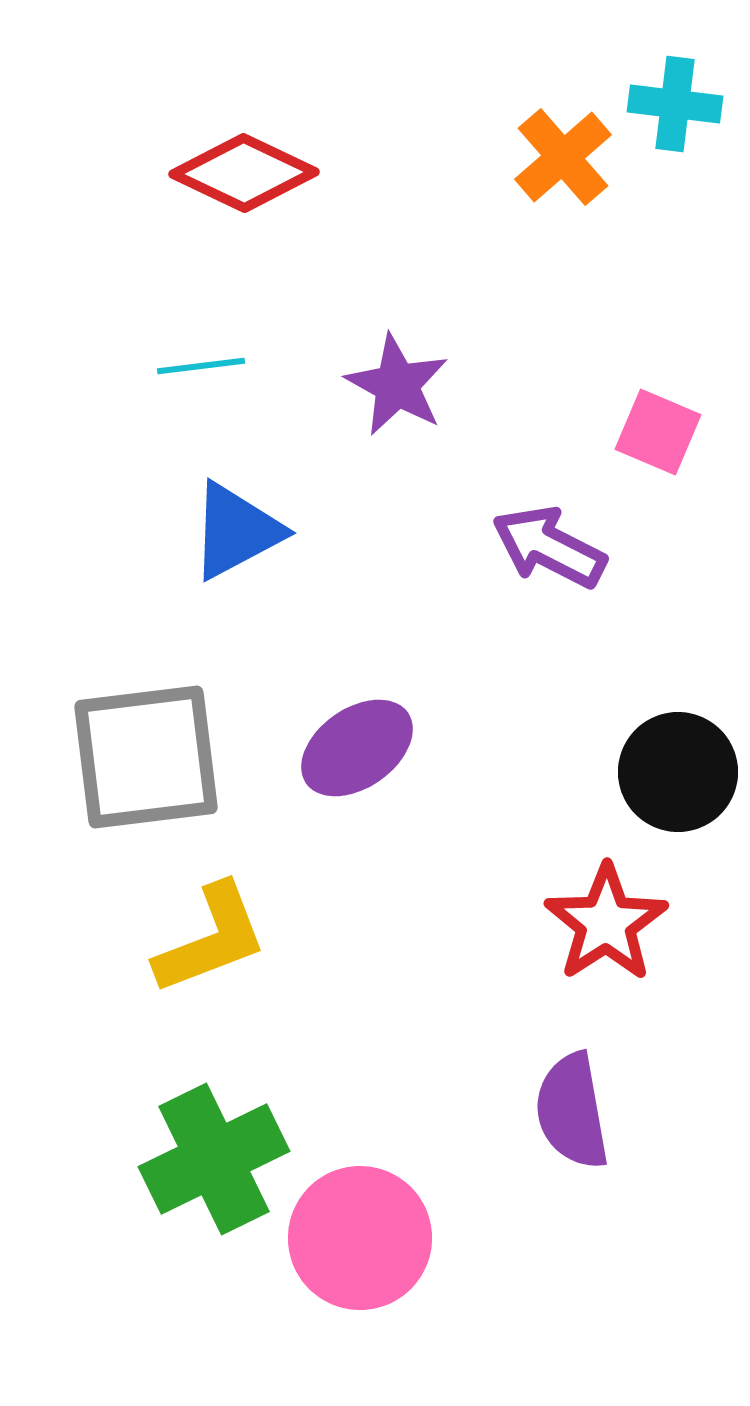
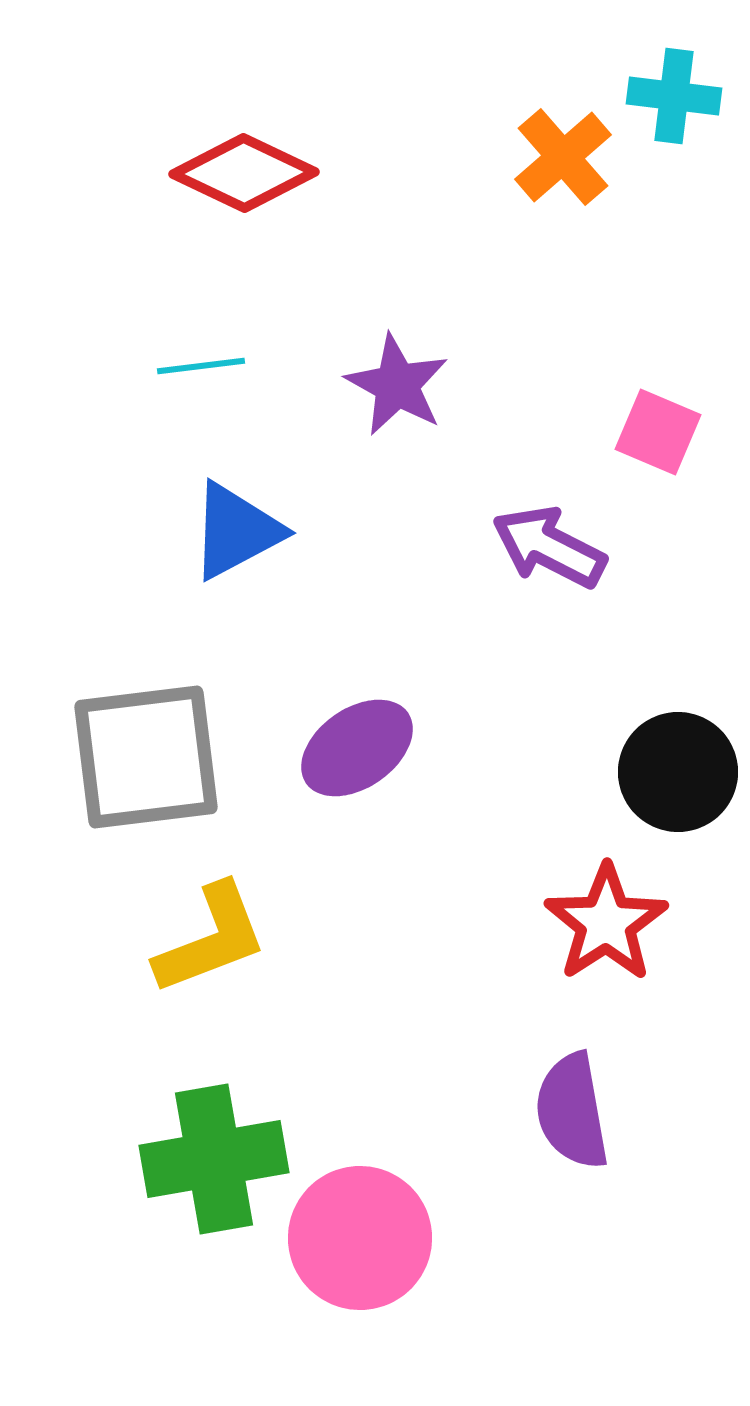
cyan cross: moved 1 px left, 8 px up
green cross: rotated 16 degrees clockwise
